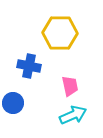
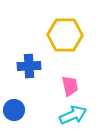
yellow hexagon: moved 5 px right, 2 px down
blue cross: rotated 15 degrees counterclockwise
blue circle: moved 1 px right, 7 px down
